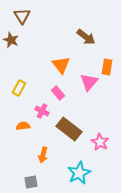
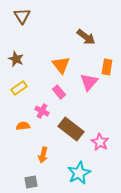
brown star: moved 5 px right, 19 px down
yellow rectangle: rotated 28 degrees clockwise
pink rectangle: moved 1 px right, 1 px up
brown rectangle: moved 2 px right
